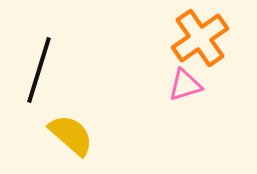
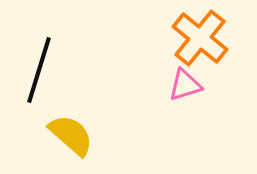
orange cross: rotated 16 degrees counterclockwise
